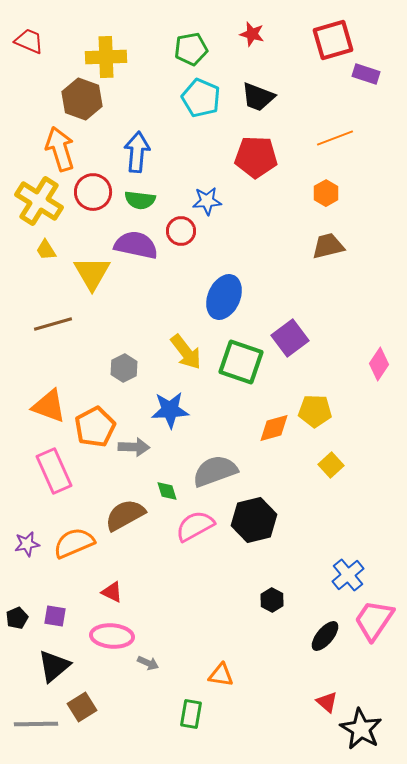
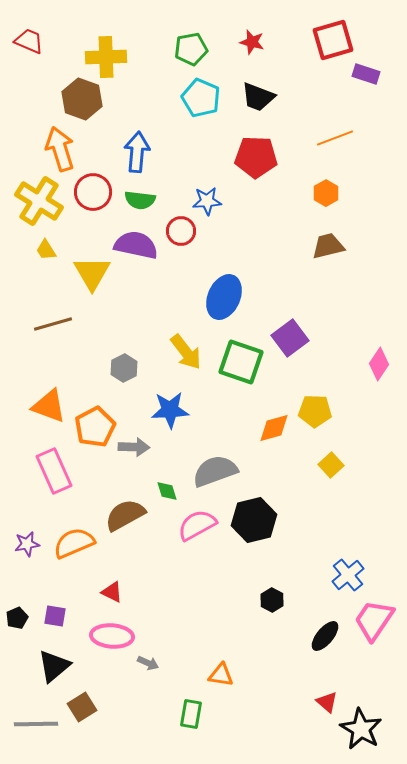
red star at (252, 34): moved 8 px down
pink semicircle at (195, 526): moved 2 px right, 1 px up
